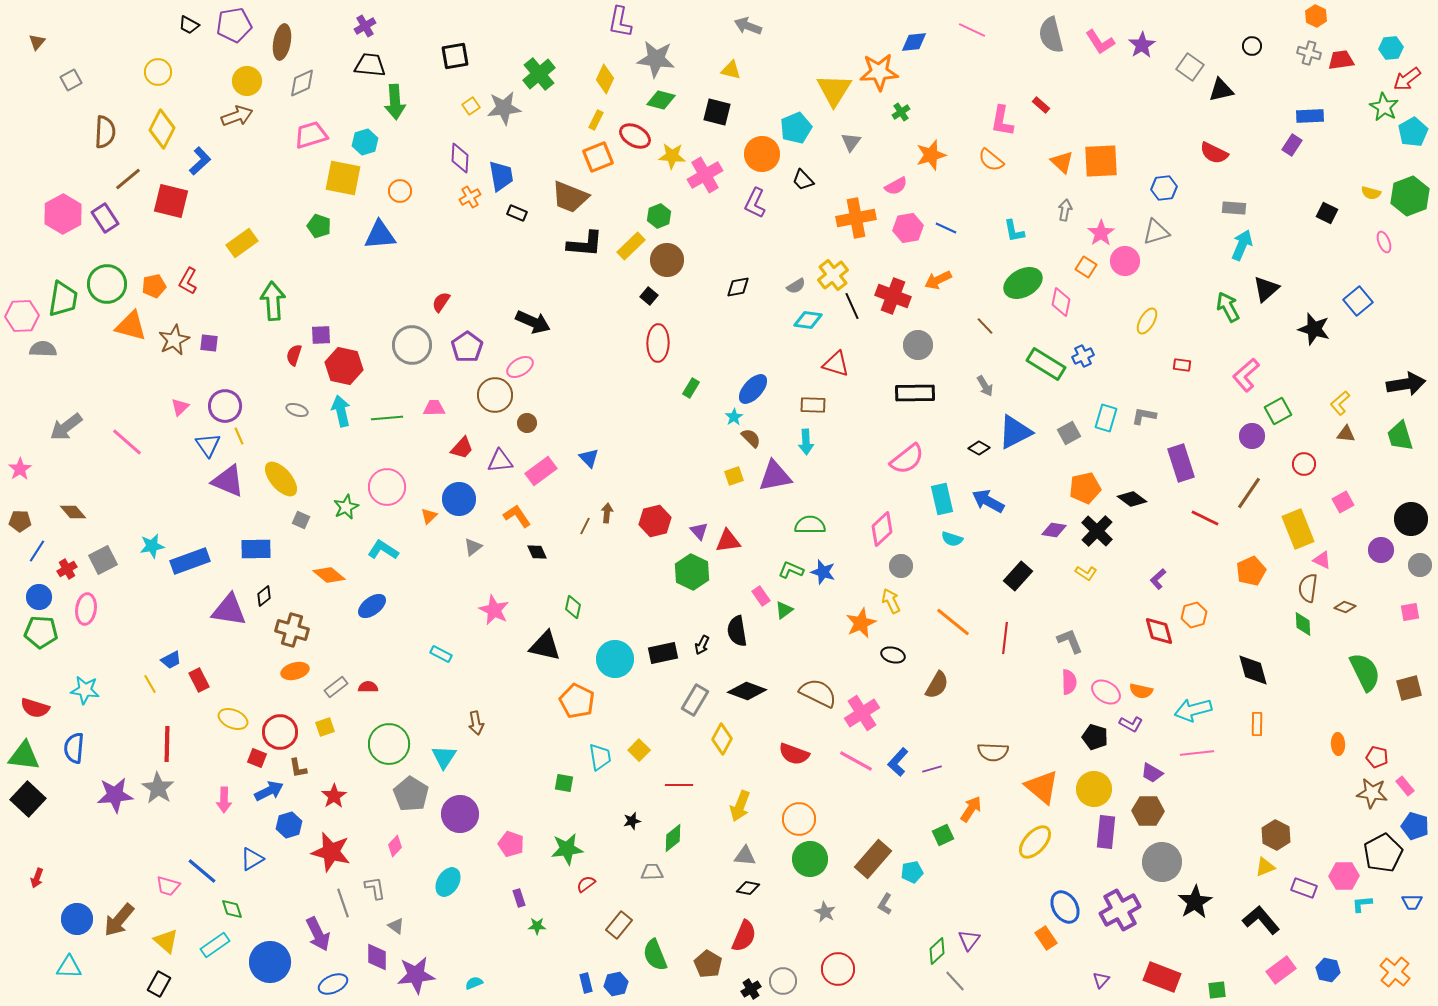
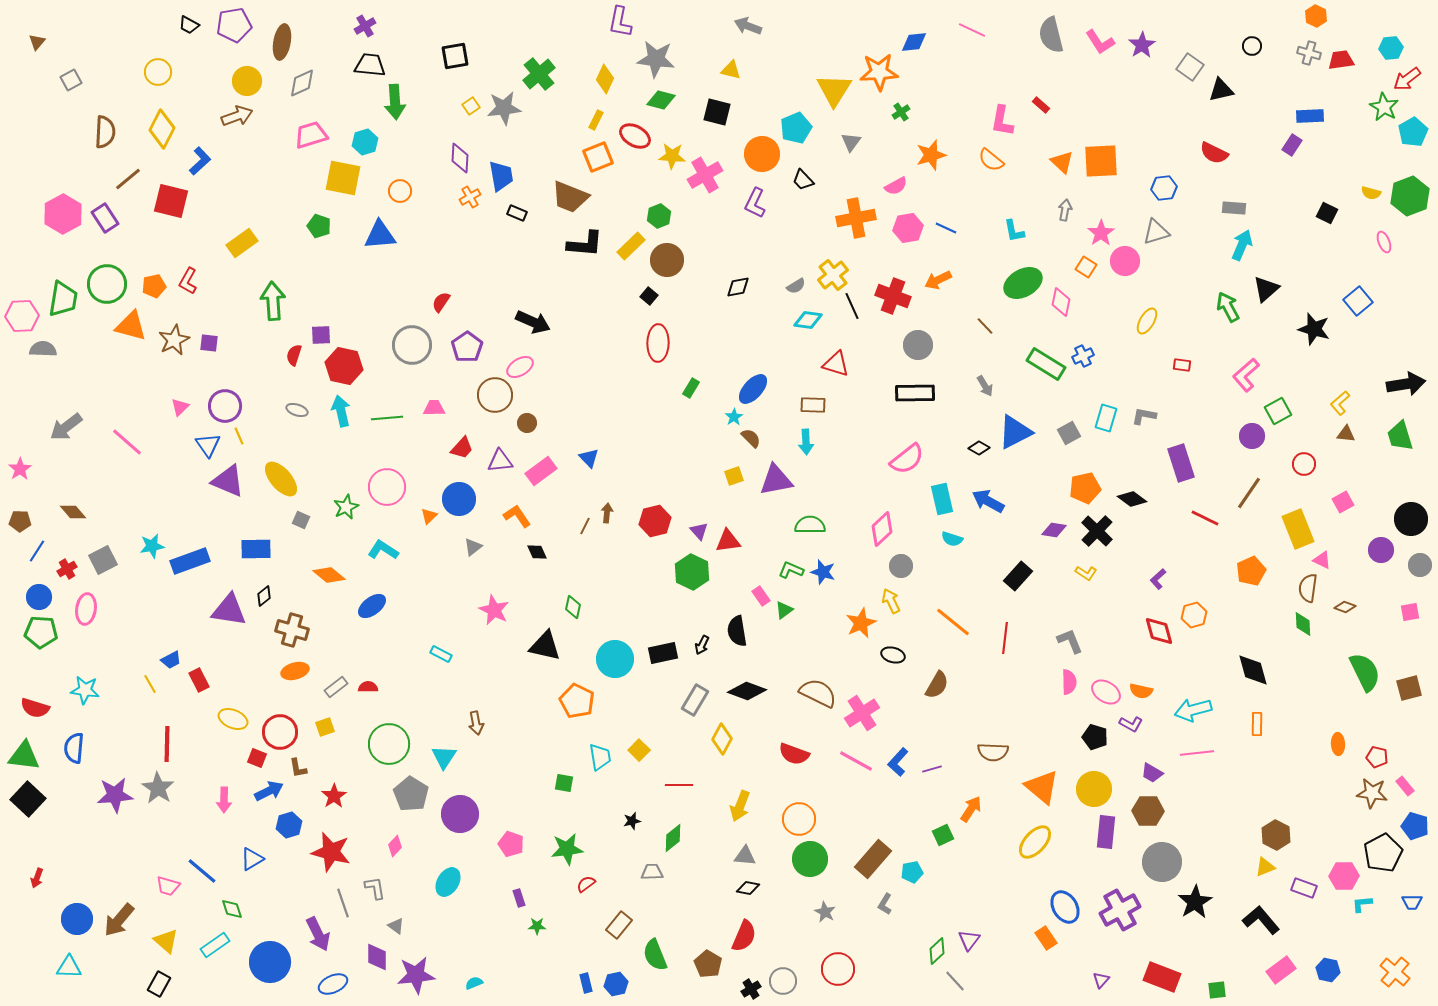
purple triangle at (775, 476): moved 1 px right, 4 px down
